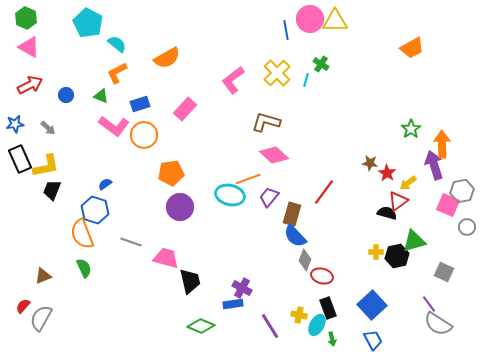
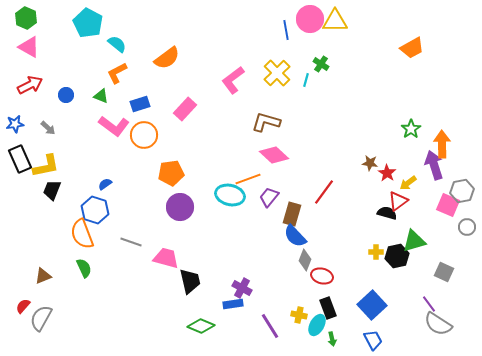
orange semicircle at (167, 58): rotated 8 degrees counterclockwise
